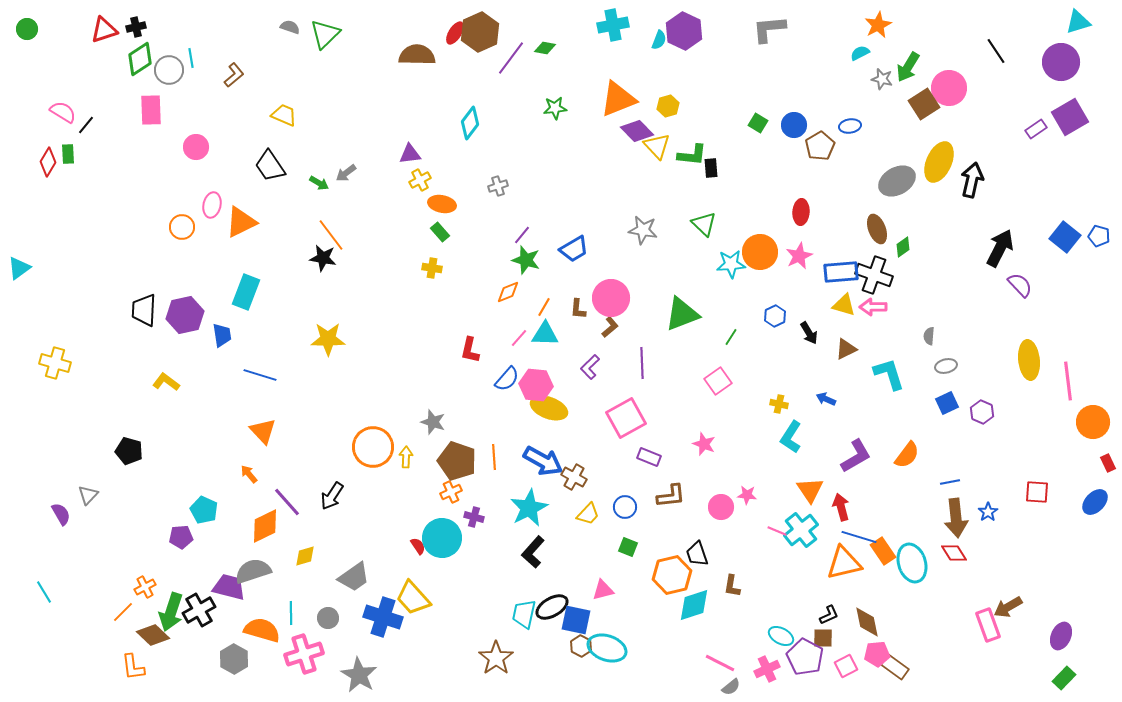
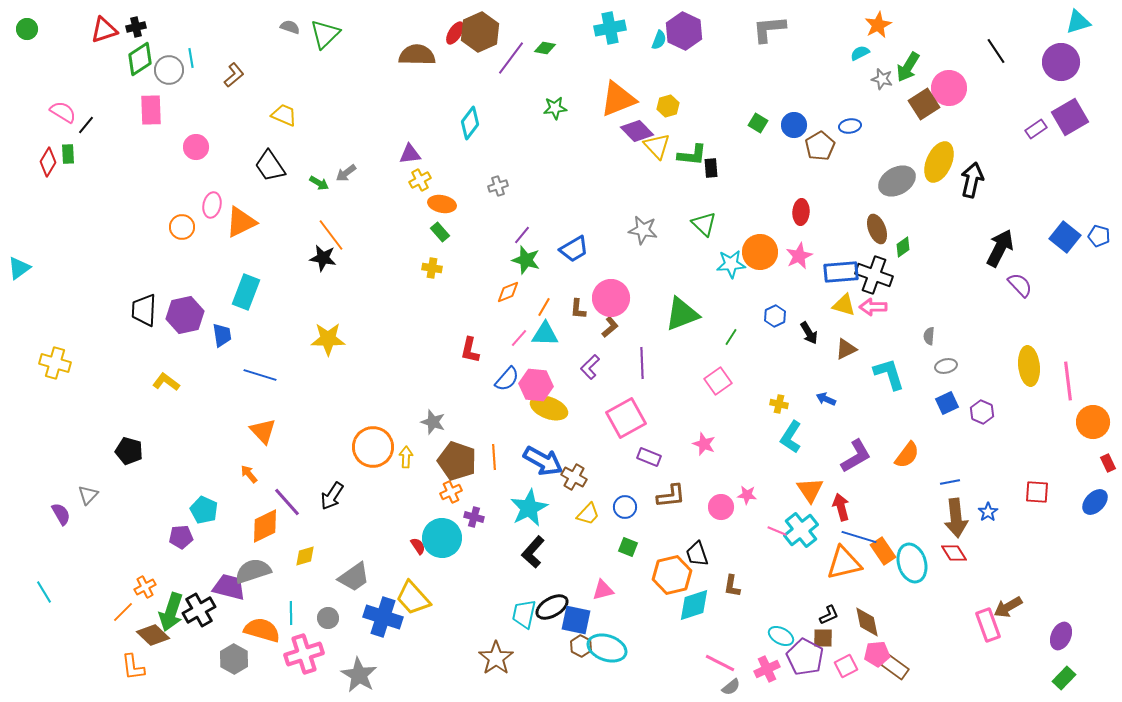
cyan cross at (613, 25): moved 3 px left, 3 px down
yellow ellipse at (1029, 360): moved 6 px down
